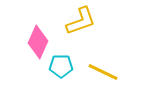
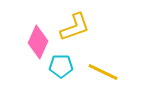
yellow L-shape: moved 6 px left, 6 px down
